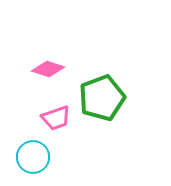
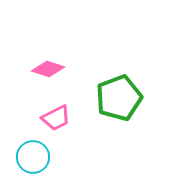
green pentagon: moved 17 px right
pink trapezoid: rotated 8 degrees counterclockwise
